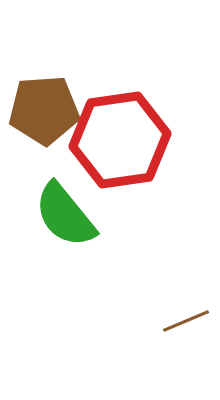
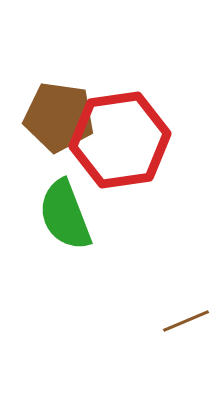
brown pentagon: moved 15 px right, 7 px down; rotated 12 degrees clockwise
green semicircle: rotated 18 degrees clockwise
